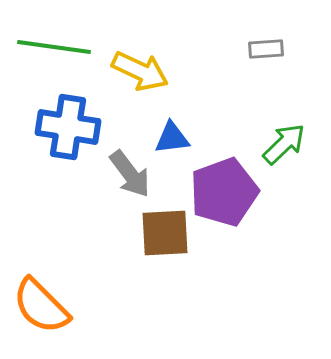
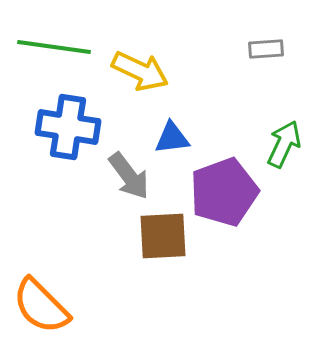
green arrow: rotated 21 degrees counterclockwise
gray arrow: moved 1 px left, 2 px down
brown square: moved 2 px left, 3 px down
